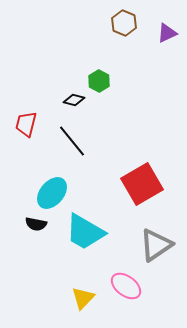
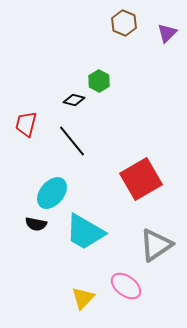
purple triangle: rotated 20 degrees counterclockwise
red square: moved 1 px left, 5 px up
